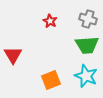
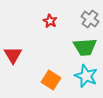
gray cross: moved 2 px right; rotated 18 degrees clockwise
green trapezoid: moved 2 px left, 2 px down
orange square: rotated 36 degrees counterclockwise
